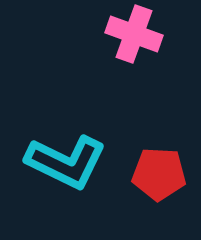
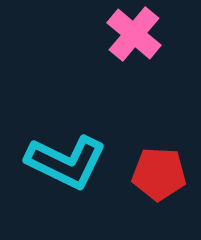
pink cross: rotated 20 degrees clockwise
